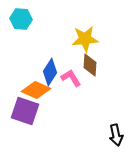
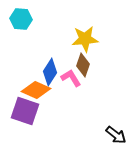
brown diamond: moved 7 px left; rotated 15 degrees clockwise
black arrow: rotated 40 degrees counterclockwise
